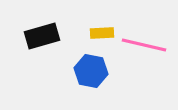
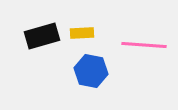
yellow rectangle: moved 20 px left
pink line: rotated 9 degrees counterclockwise
